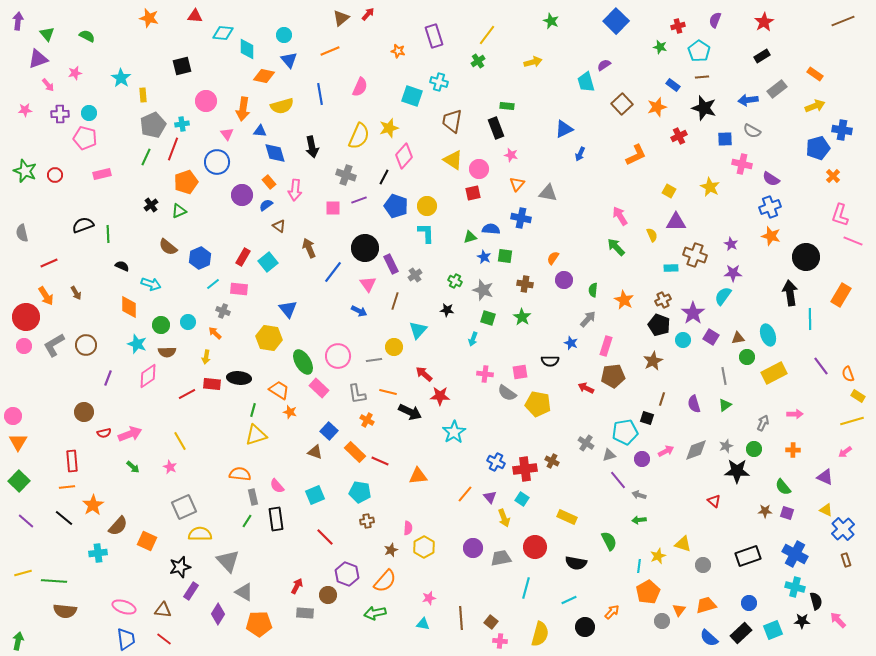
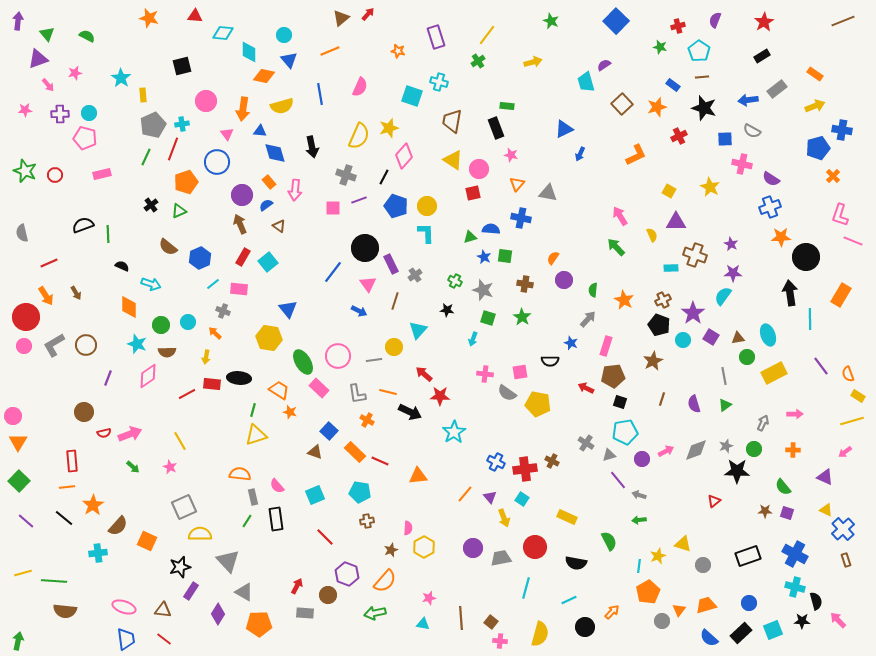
purple rectangle at (434, 36): moved 2 px right, 1 px down
cyan diamond at (247, 49): moved 2 px right, 3 px down
orange star at (771, 236): moved 10 px right, 1 px down; rotated 18 degrees counterclockwise
brown arrow at (309, 248): moved 69 px left, 24 px up
black square at (647, 418): moved 27 px left, 16 px up
red triangle at (714, 501): rotated 40 degrees clockwise
